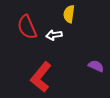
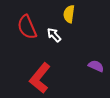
white arrow: rotated 56 degrees clockwise
red L-shape: moved 1 px left, 1 px down
